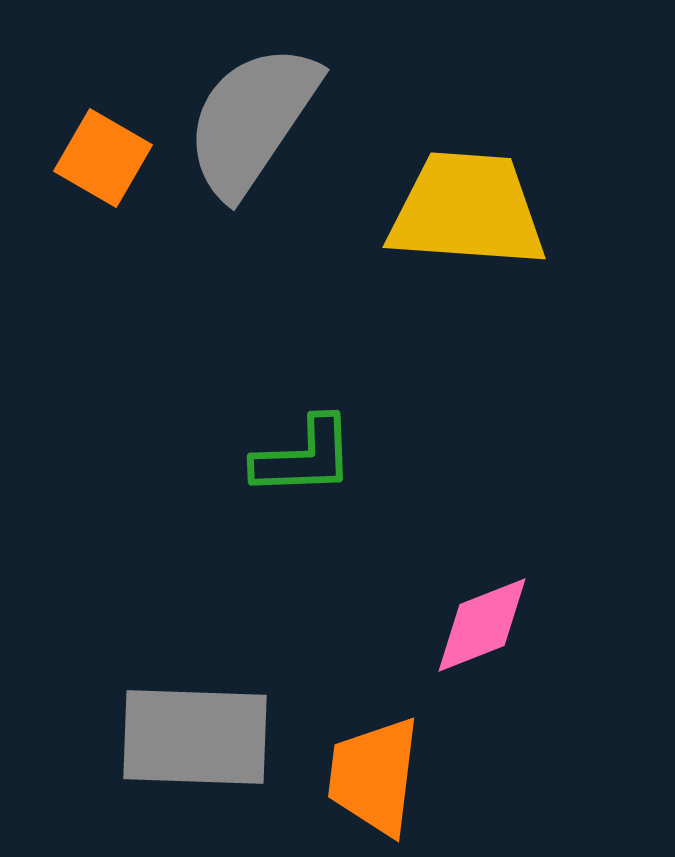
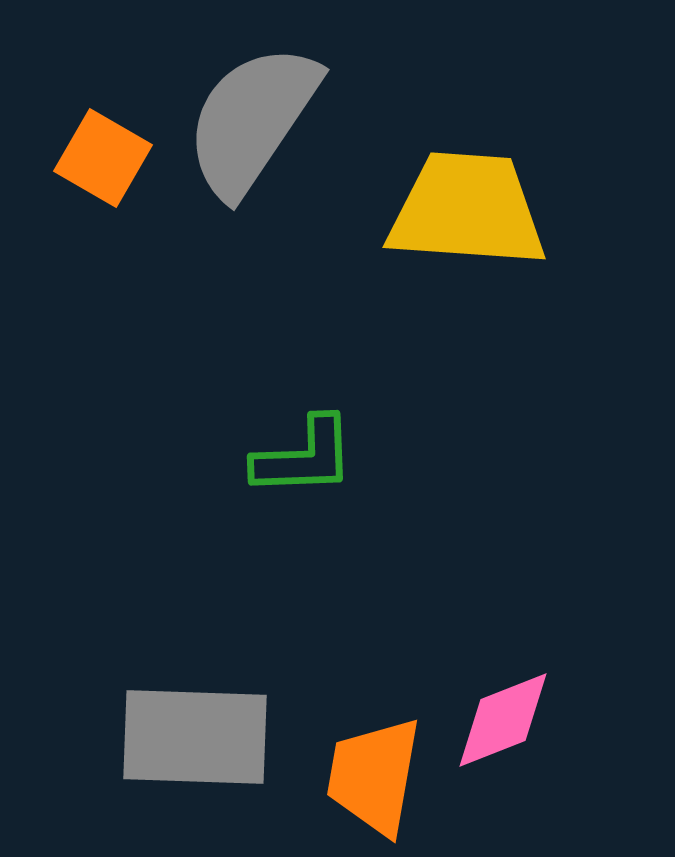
pink diamond: moved 21 px right, 95 px down
orange trapezoid: rotated 3 degrees clockwise
